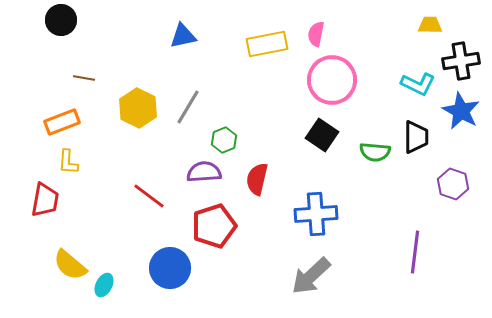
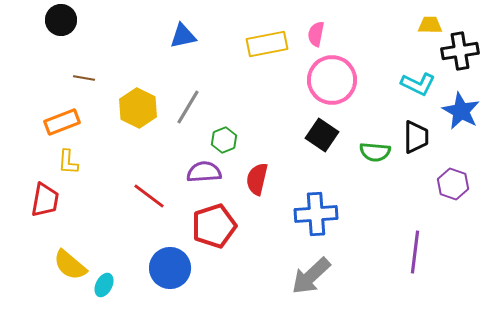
black cross: moved 1 px left, 10 px up
